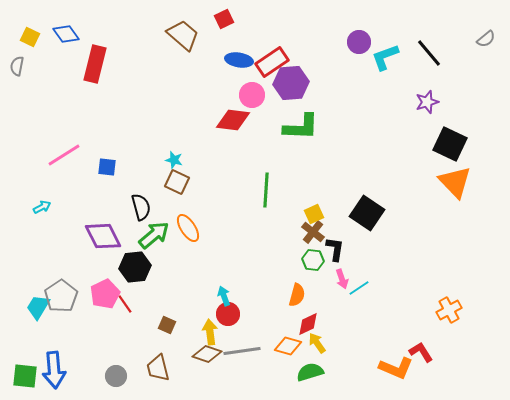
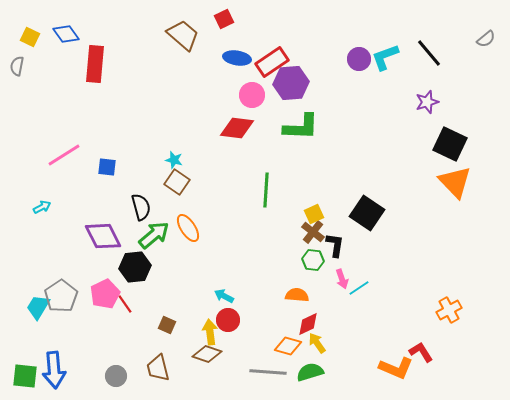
purple circle at (359, 42): moved 17 px down
blue ellipse at (239, 60): moved 2 px left, 2 px up
red rectangle at (95, 64): rotated 9 degrees counterclockwise
red diamond at (233, 120): moved 4 px right, 8 px down
brown square at (177, 182): rotated 10 degrees clockwise
black L-shape at (335, 249): moved 4 px up
orange semicircle at (297, 295): rotated 100 degrees counterclockwise
cyan arrow at (224, 296): rotated 42 degrees counterclockwise
red circle at (228, 314): moved 6 px down
gray line at (242, 351): moved 26 px right, 21 px down; rotated 12 degrees clockwise
